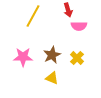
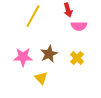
brown star: moved 3 px left, 1 px up
yellow triangle: moved 11 px left; rotated 24 degrees clockwise
